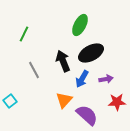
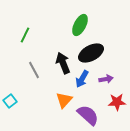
green line: moved 1 px right, 1 px down
black arrow: moved 2 px down
purple semicircle: moved 1 px right
